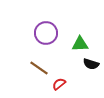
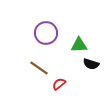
green triangle: moved 1 px left, 1 px down
